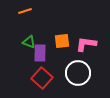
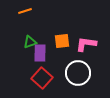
green triangle: moved 1 px right; rotated 40 degrees counterclockwise
